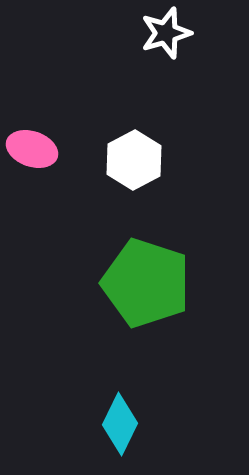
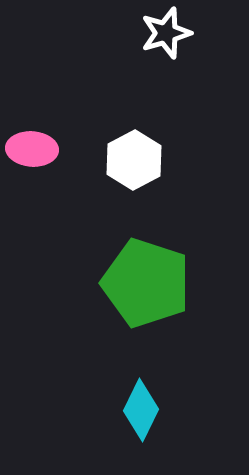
pink ellipse: rotated 15 degrees counterclockwise
cyan diamond: moved 21 px right, 14 px up
